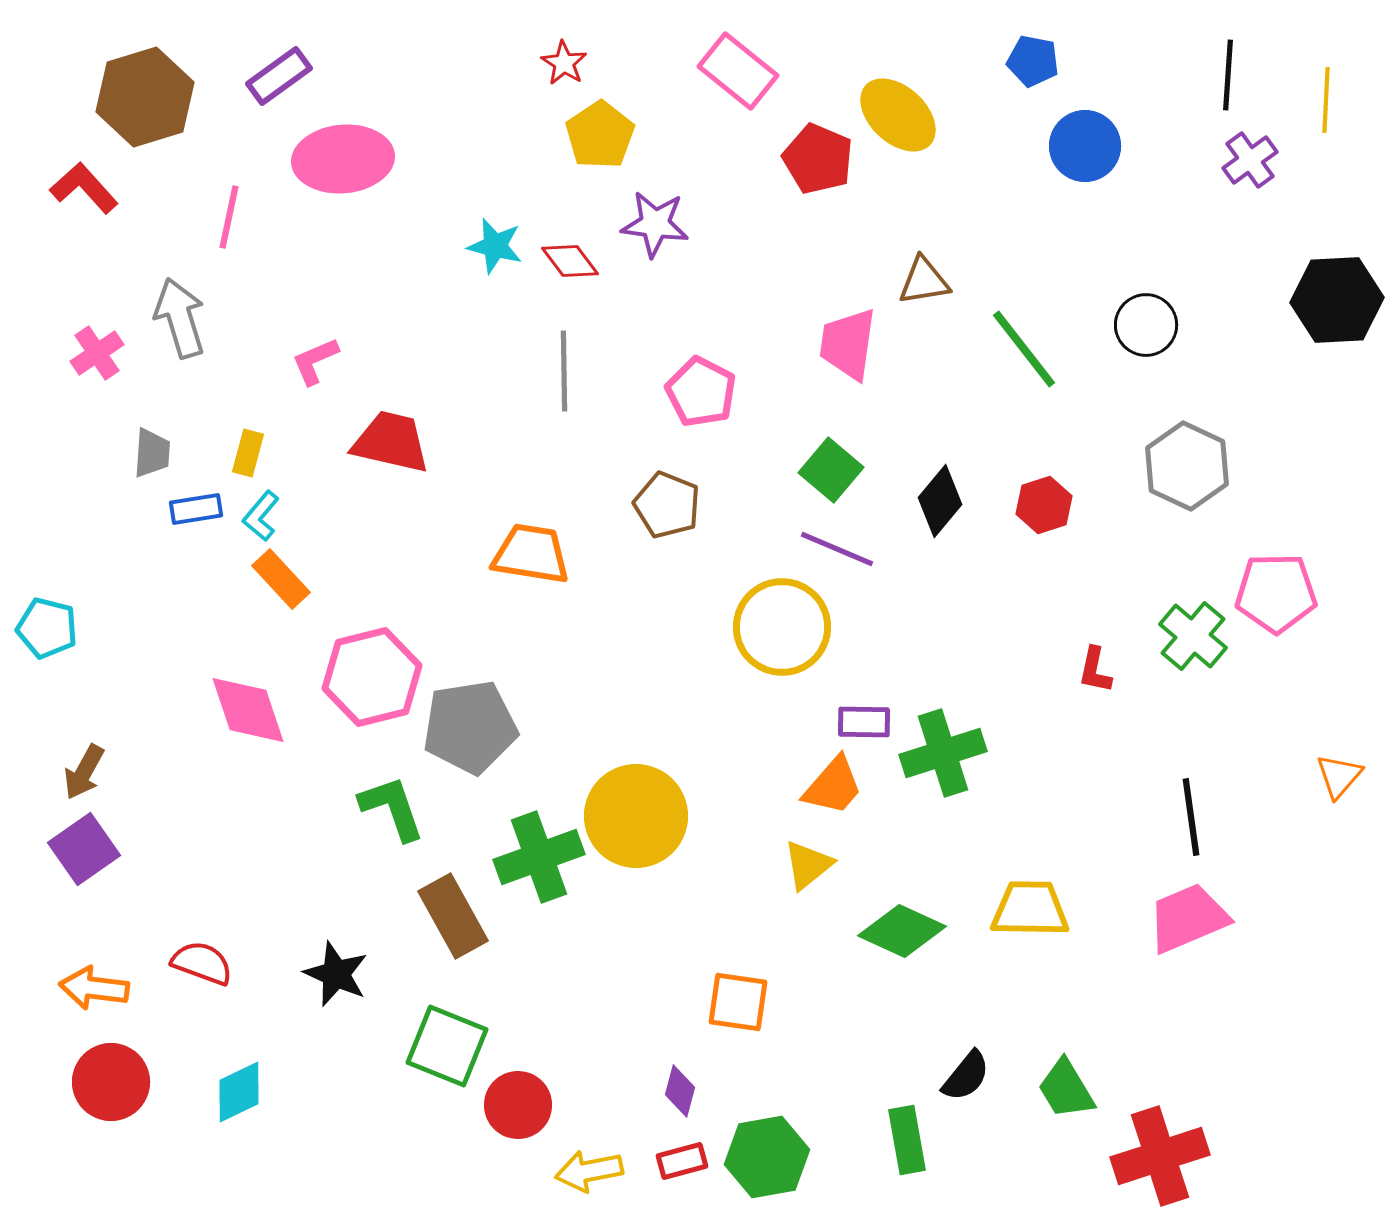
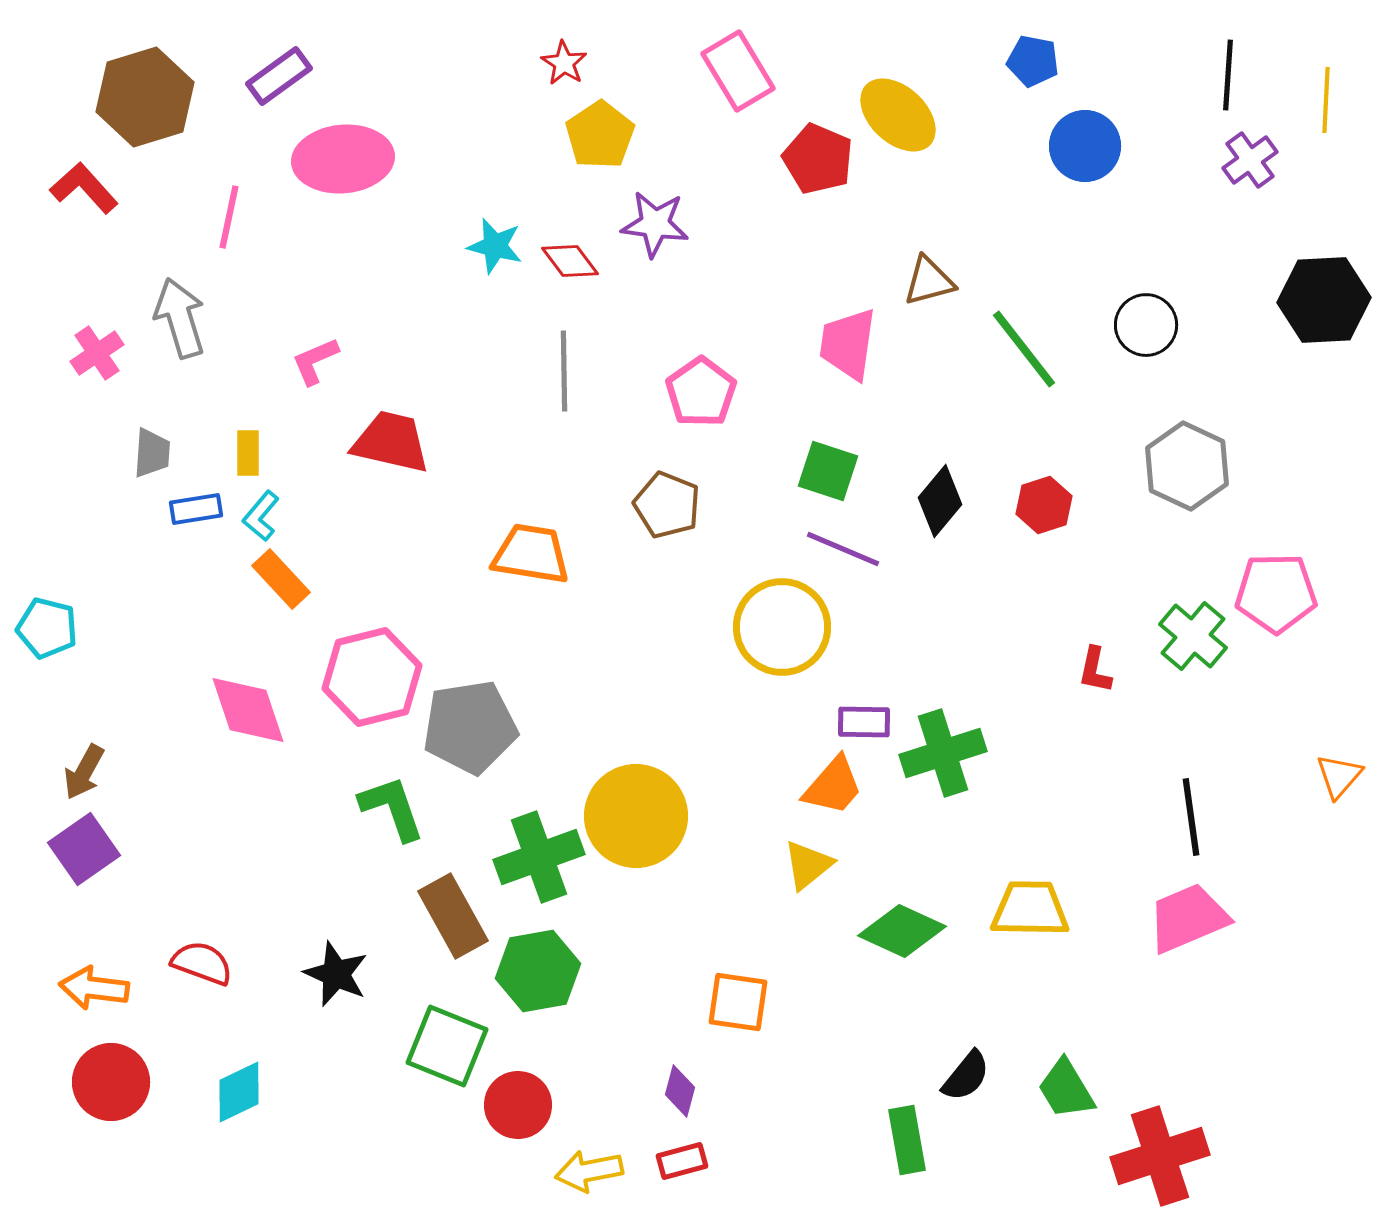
pink rectangle at (738, 71): rotated 20 degrees clockwise
brown triangle at (924, 281): moved 5 px right; rotated 6 degrees counterclockwise
black hexagon at (1337, 300): moved 13 px left
pink pentagon at (701, 392): rotated 10 degrees clockwise
yellow rectangle at (248, 453): rotated 15 degrees counterclockwise
green square at (831, 470): moved 3 px left, 1 px down; rotated 22 degrees counterclockwise
purple line at (837, 549): moved 6 px right
green hexagon at (767, 1157): moved 229 px left, 186 px up
